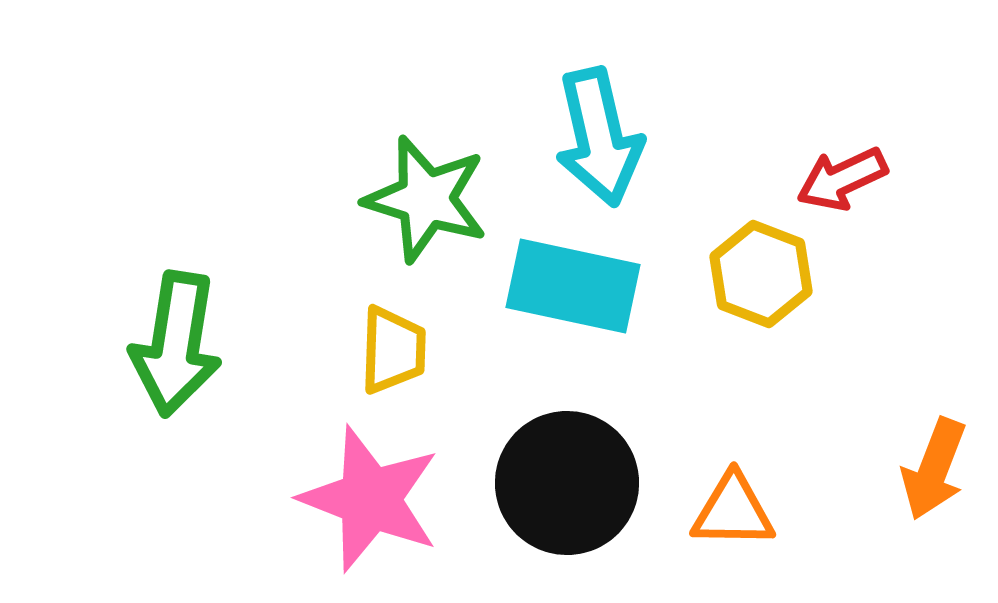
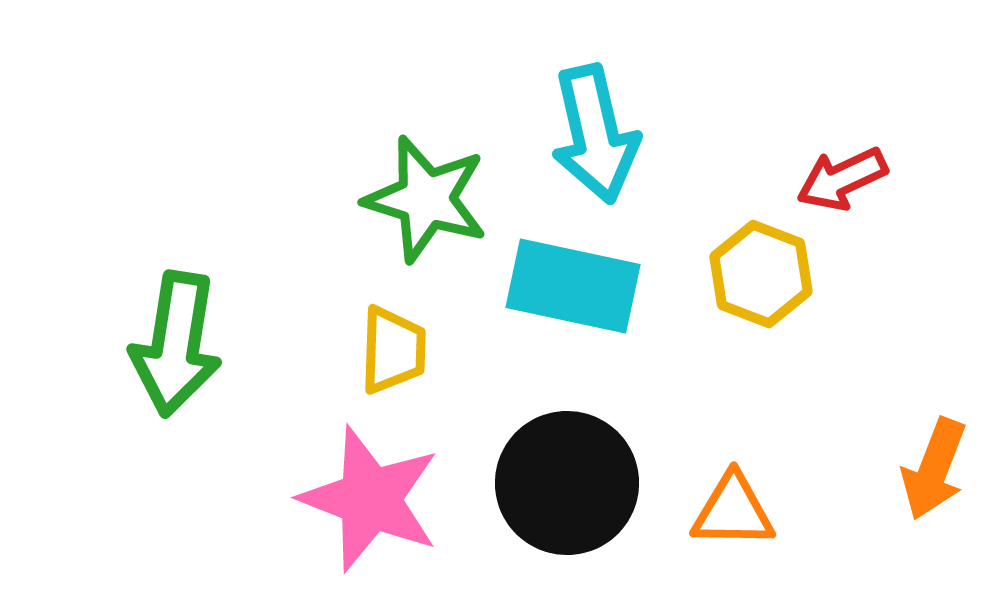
cyan arrow: moved 4 px left, 3 px up
